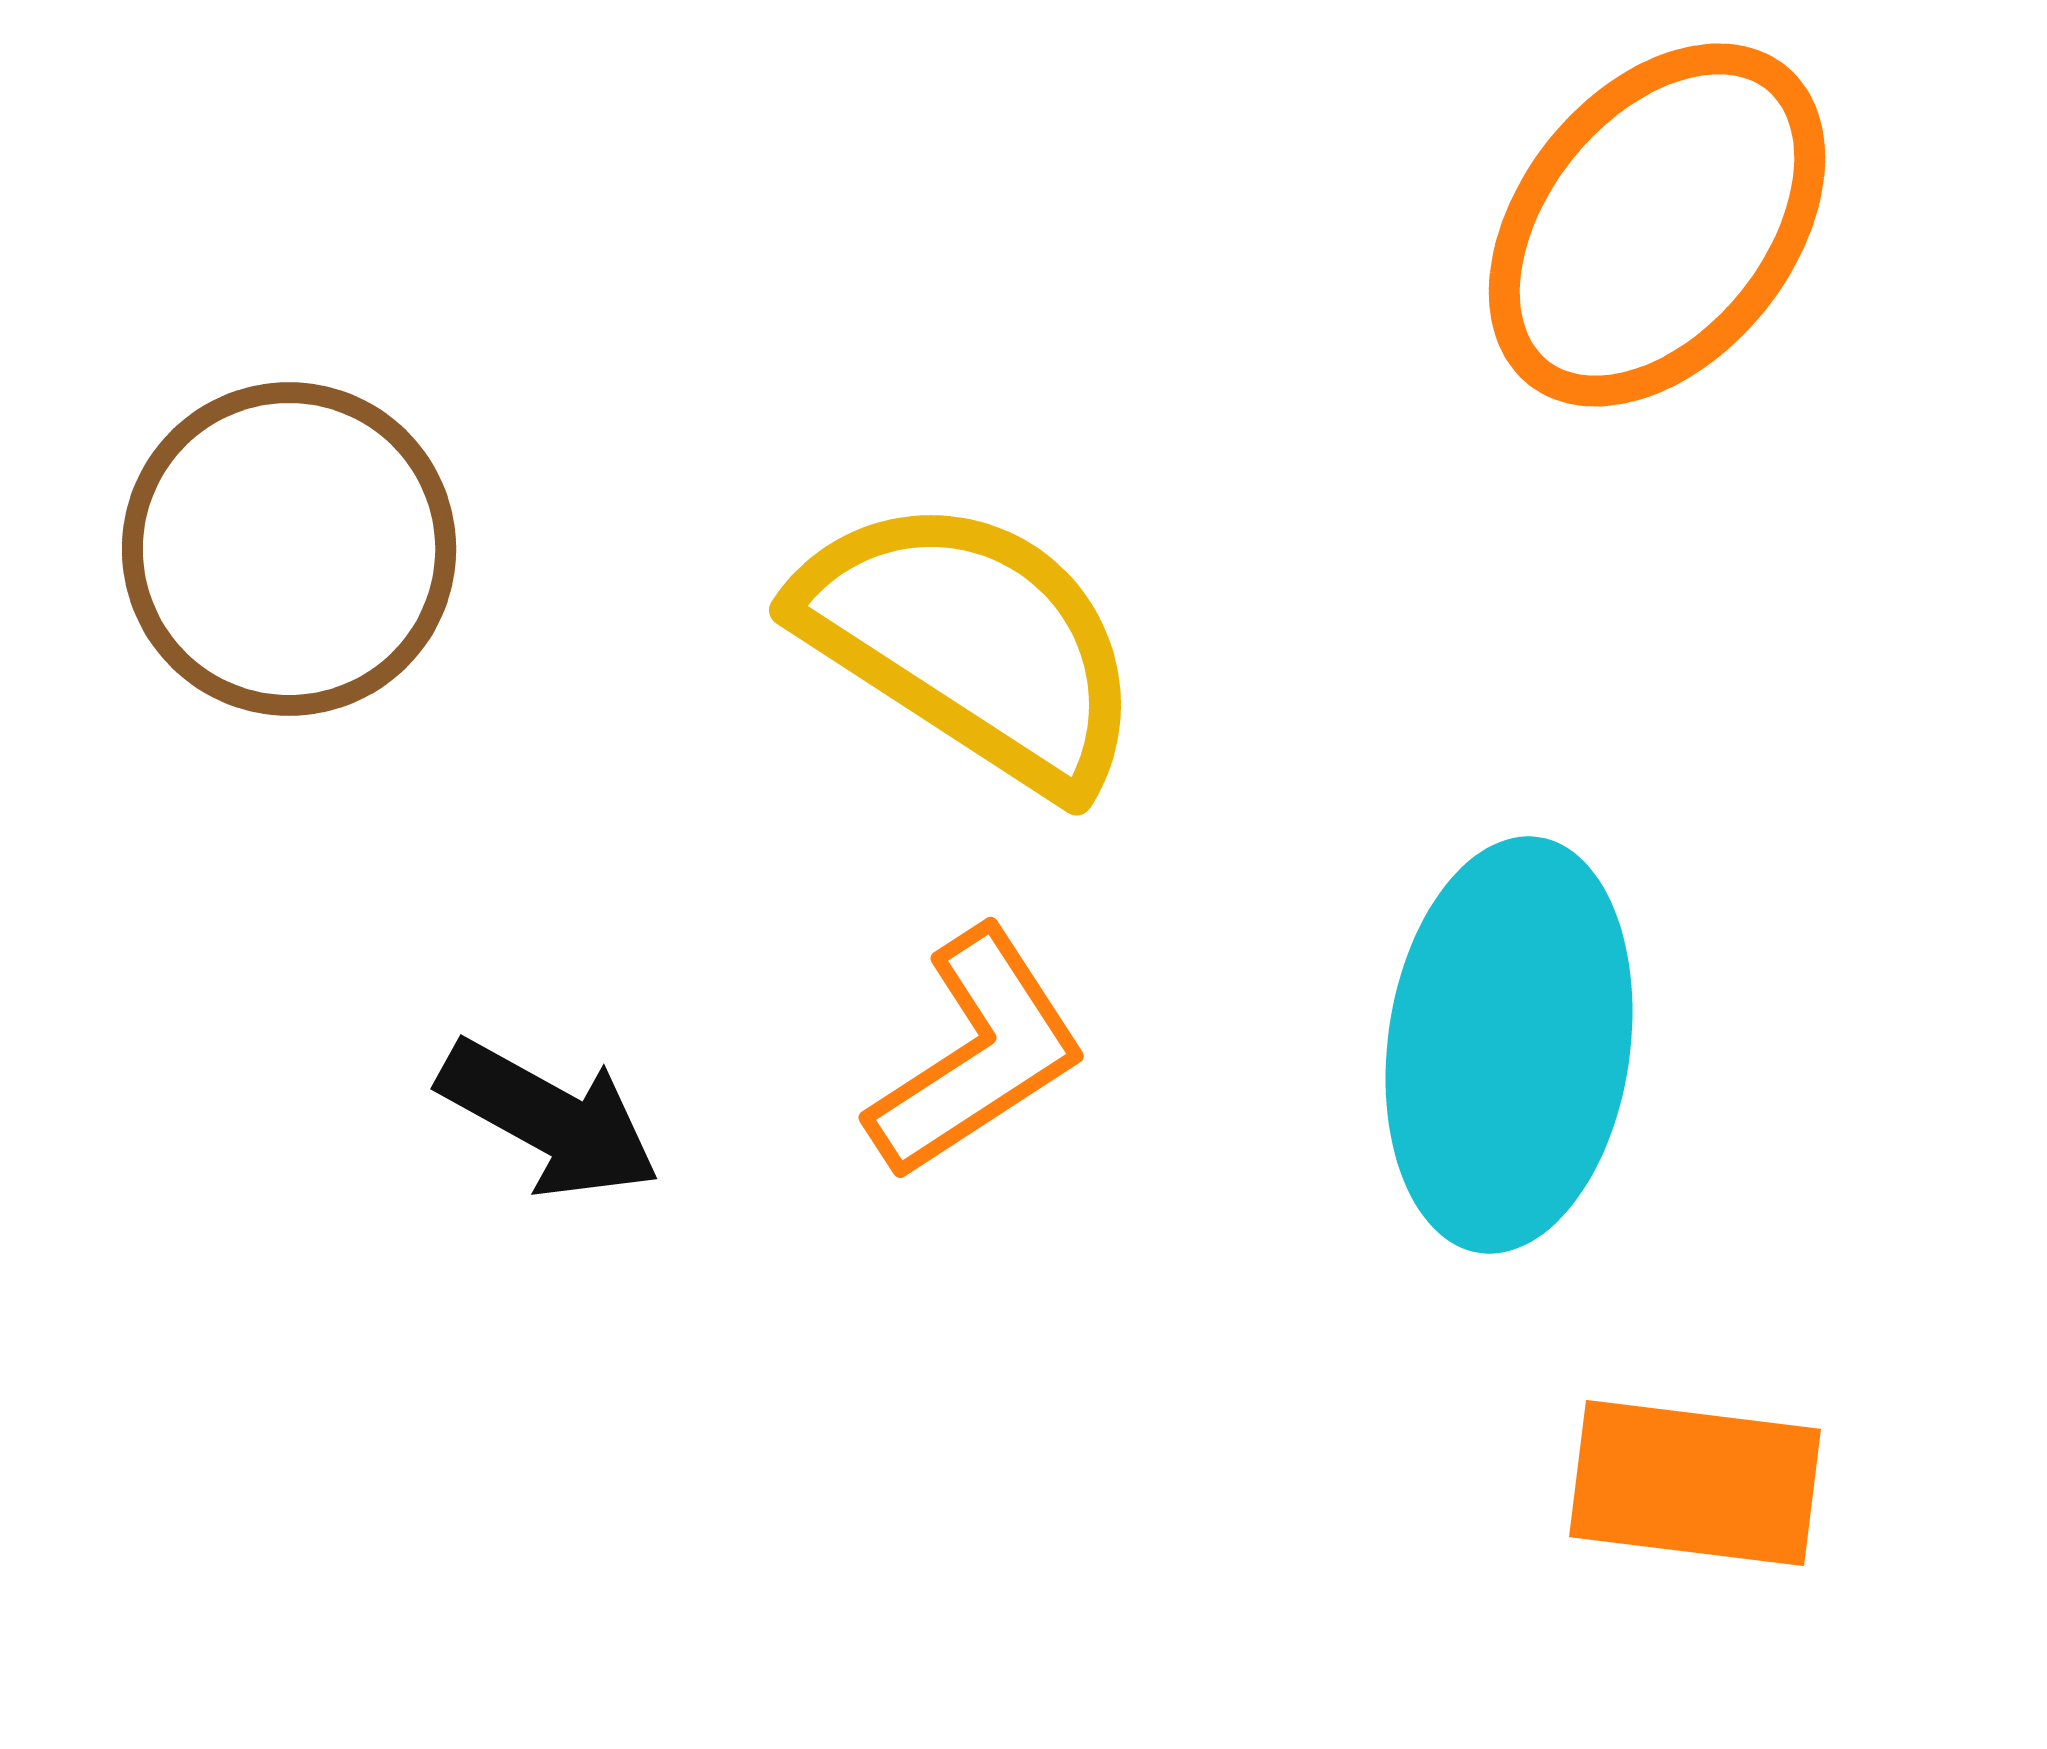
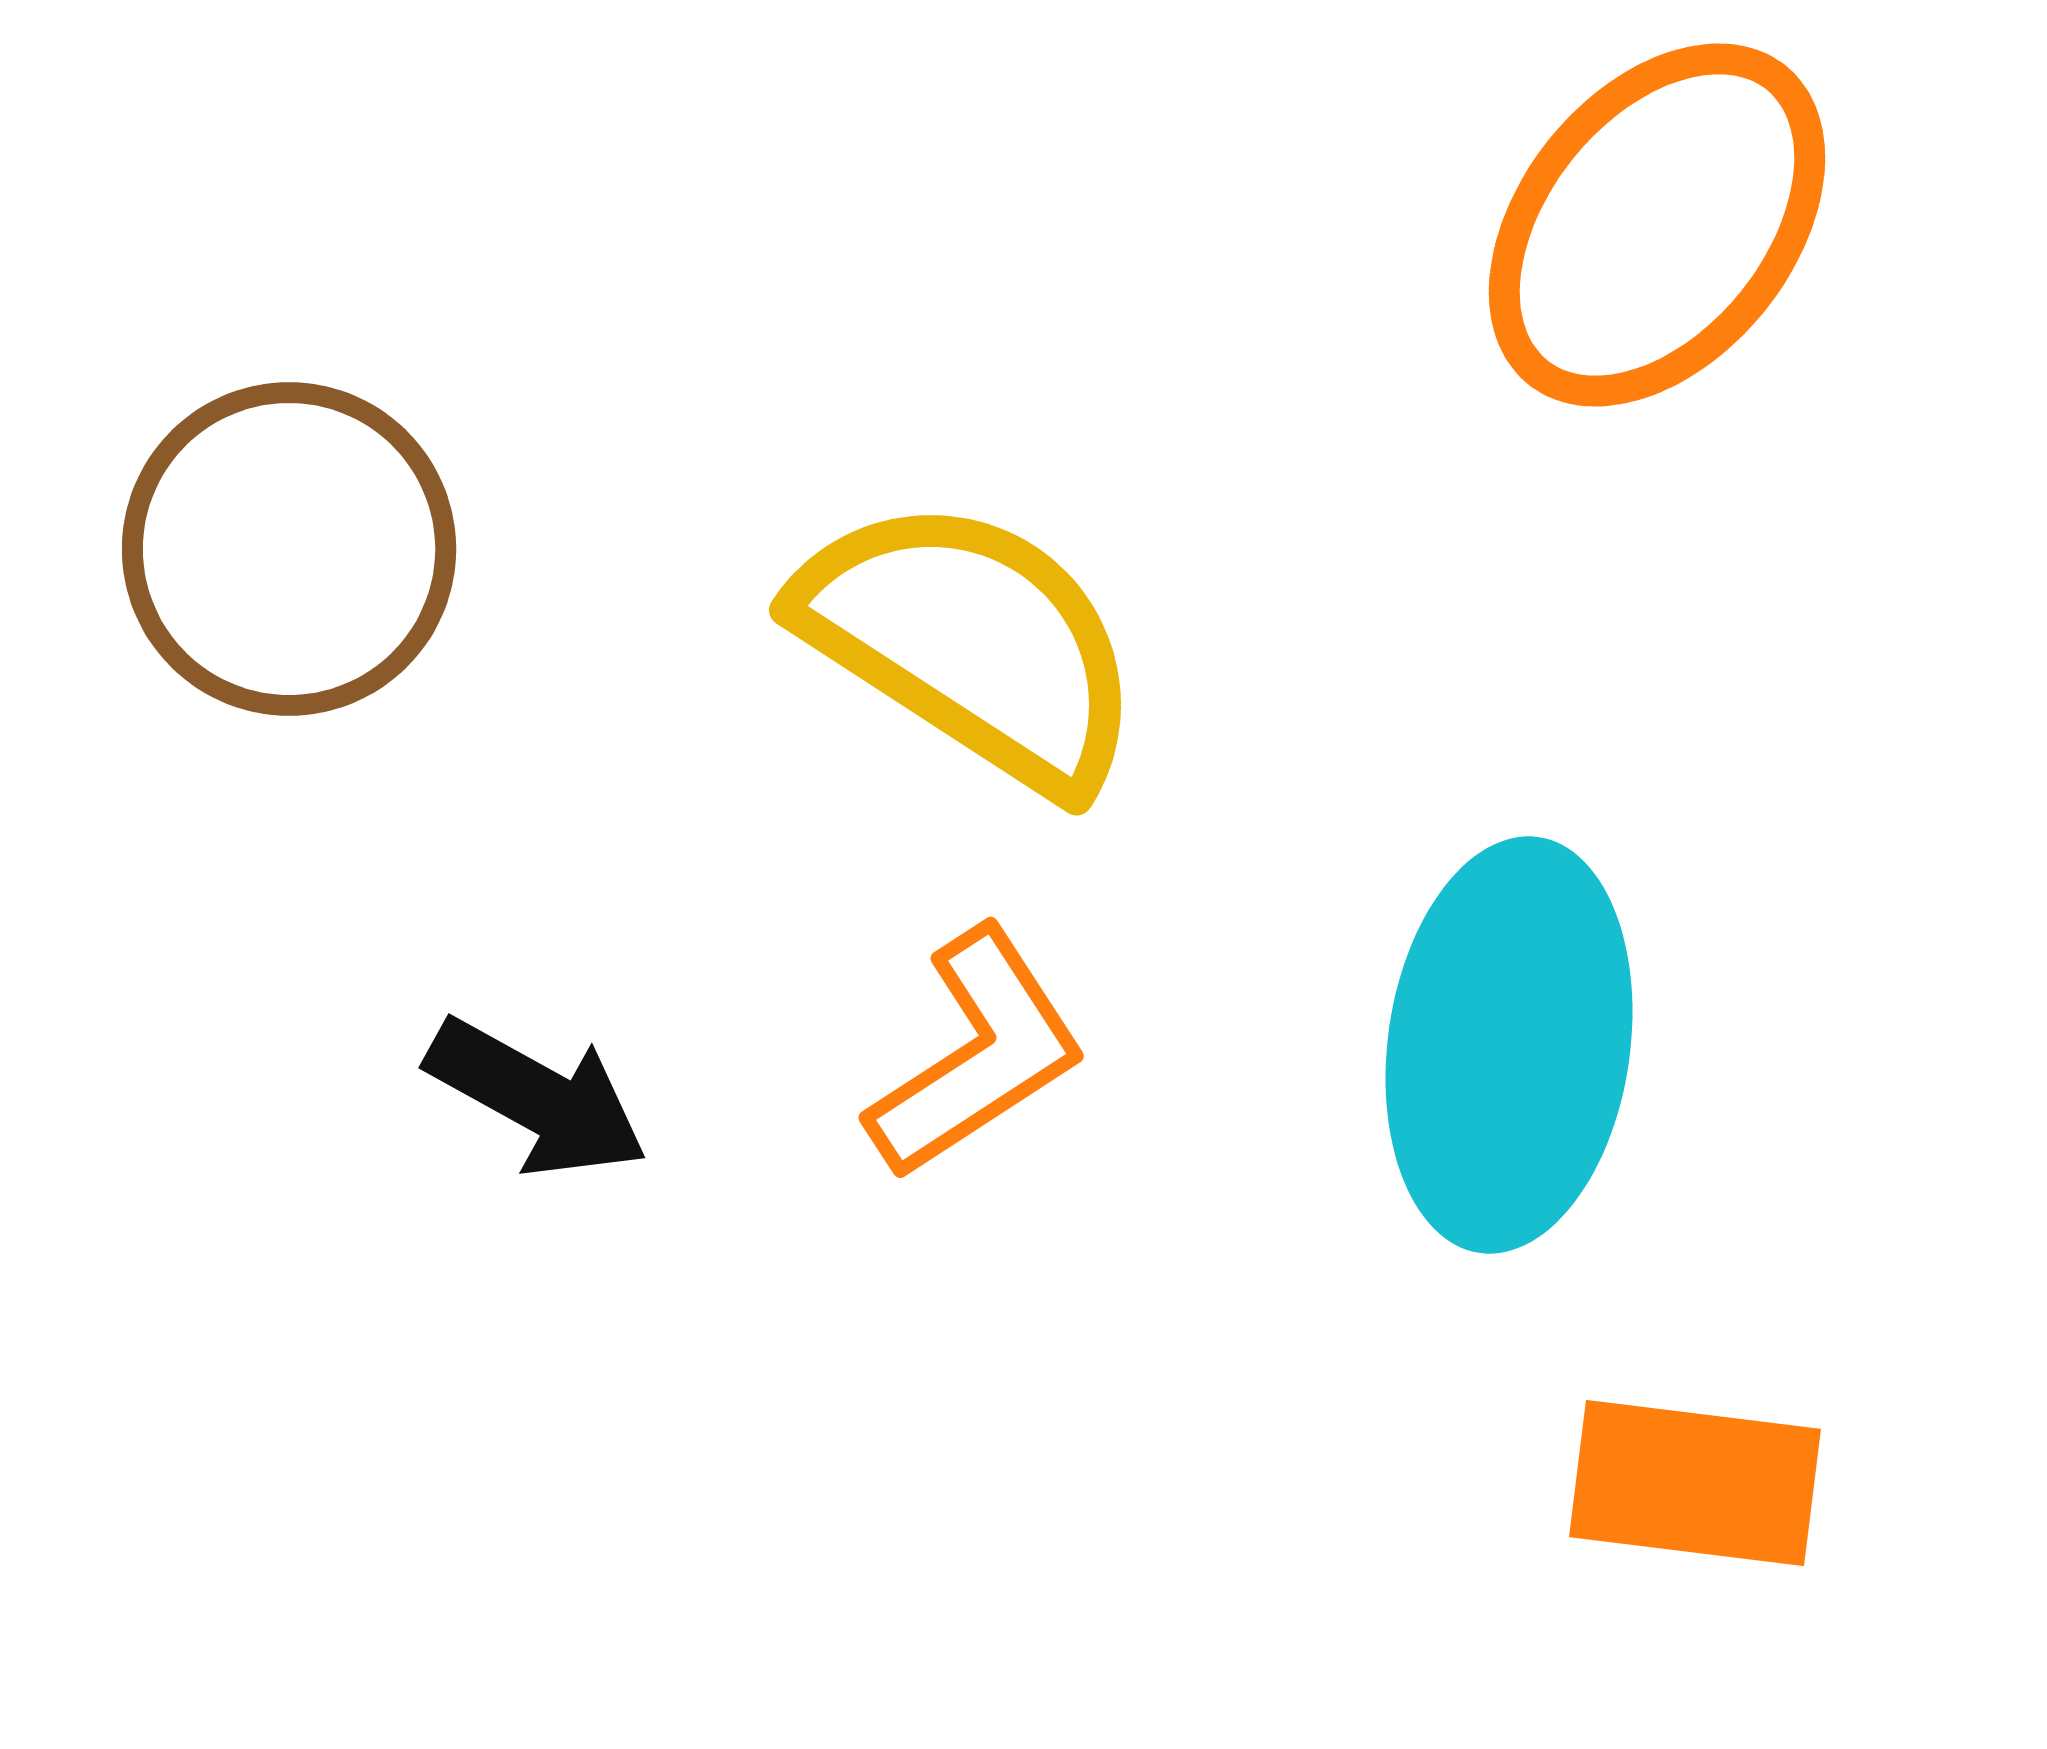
black arrow: moved 12 px left, 21 px up
